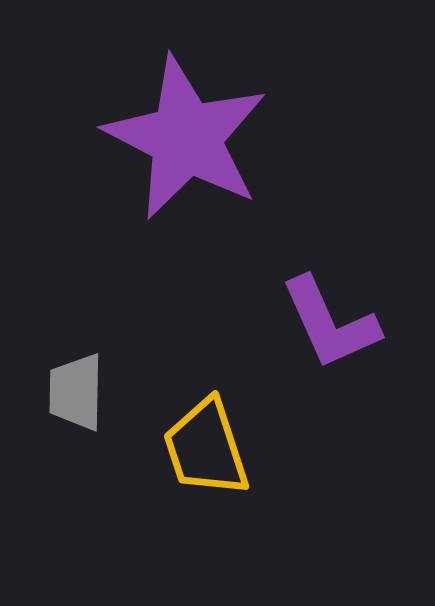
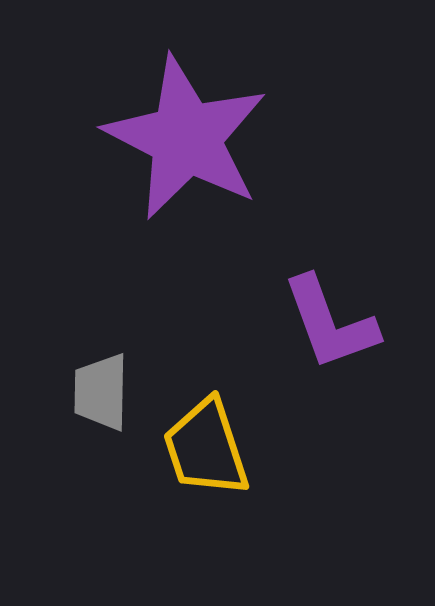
purple L-shape: rotated 4 degrees clockwise
gray trapezoid: moved 25 px right
